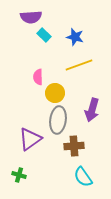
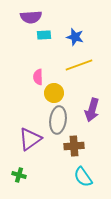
cyan rectangle: rotated 48 degrees counterclockwise
yellow circle: moved 1 px left
